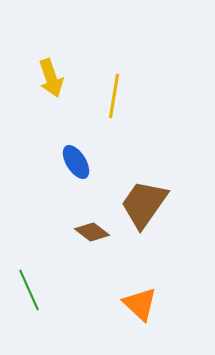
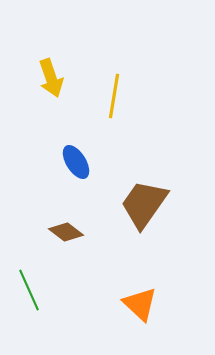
brown diamond: moved 26 px left
